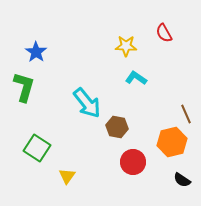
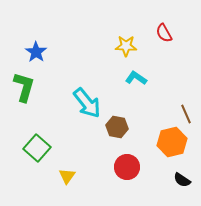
green square: rotated 8 degrees clockwise
red circle: moved 6 px left, 5 px down
